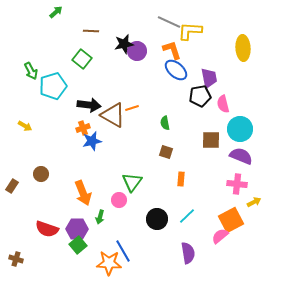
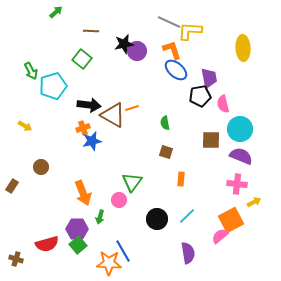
brown circle at (41, 174): moved 7 px up
red semicircle at (47, 229): moved 15 px down; rotated 35 degrees counterclockwise
